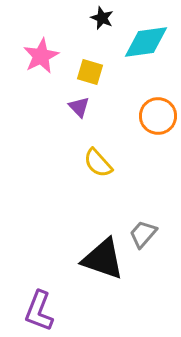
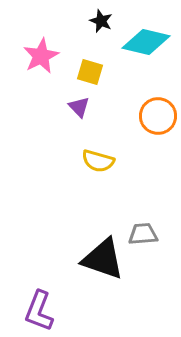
black star: moved 1 px left, 3 px down
cyan diamond: rotated 21 degrees clockwise
yellow semicircle: moved 2 px up; rotated 32 degrees counterclockwise
gray trapezoid: rotated 44 degrees clockwise
